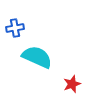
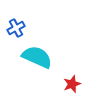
blue cross: moved 1 px right; rotated 18 degrees counterclockwise
